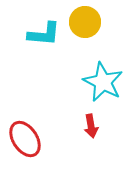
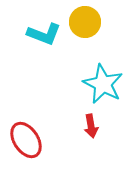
cyan L-shape: rotated 16 degrees clockwise
cyan star: moved 2 px down
red ellipse: moved 1 px right, 1 px down
